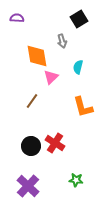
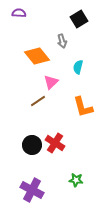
purple semicircle: moved 2 px right, 5 px up
orange diamond: rotated 30 degrees counterclockwise
pink triangle: moved 5 px down
brown line: moved 6 px right; rotated 21 degrees clockwise
black circle: moved 1 px right, 1 px up
purple cross: moved 4 px right, 4 px down; rotated 15 degrees counterclockwise
